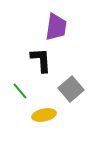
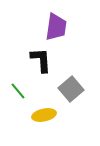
green line: moved 2 px left
